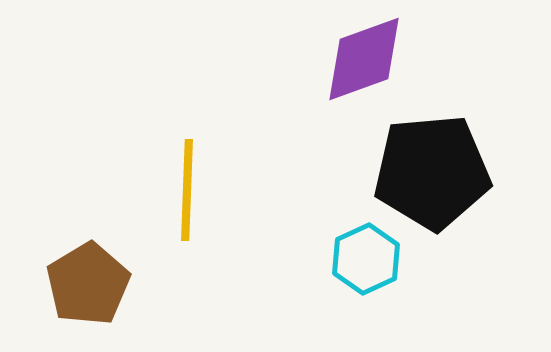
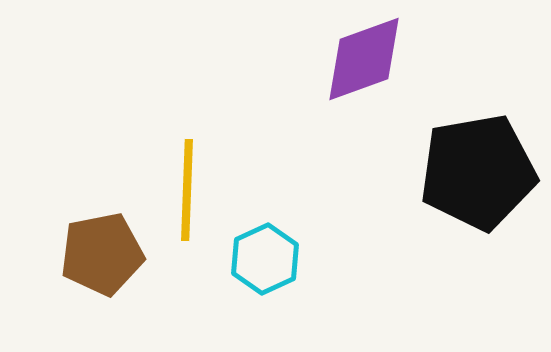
black pentagon: moved 46 px right; rotated 5 degrees counterclockwise
cyan hexagon: moved 101 px left
brown pentagon: moved 14 px right, 30 px up; rotated 20 degrees clockwise
